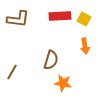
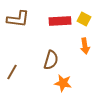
red rectangle: moved 5 px down
